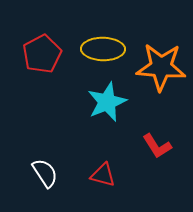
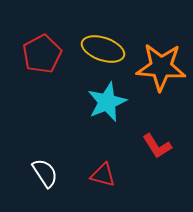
yellow ellipse: rotated 18 degrees clockwise
